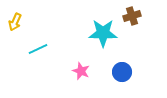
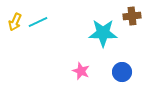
brown cross: rotated 12 degrees clockwise
cyan line: moved 27 px up
